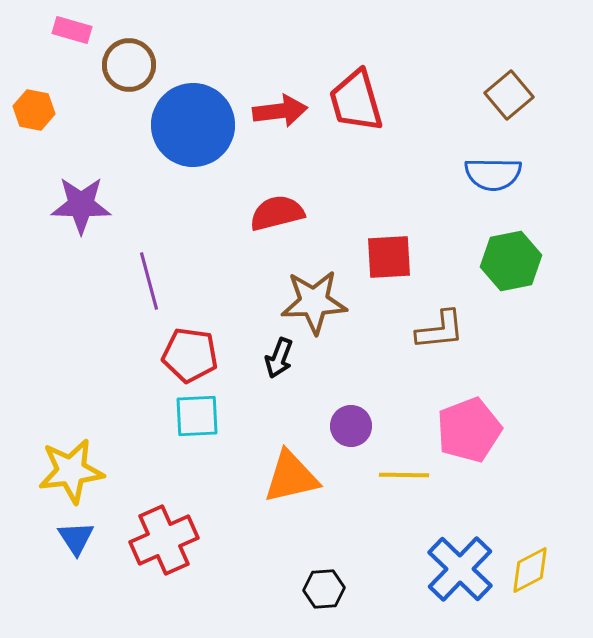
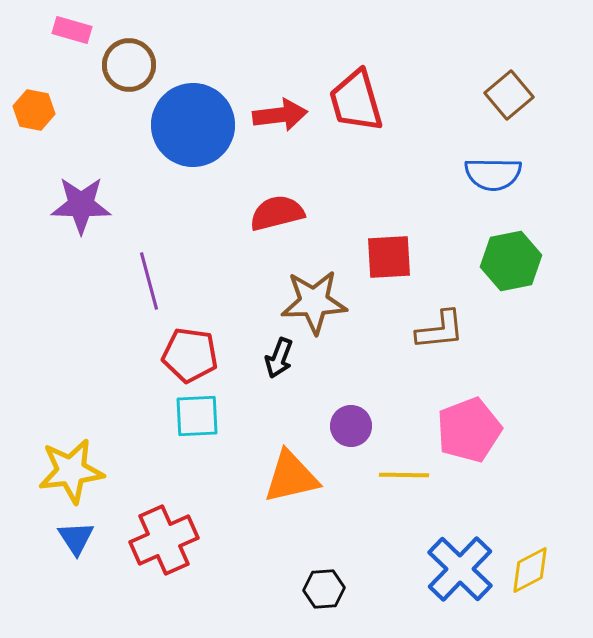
red arrow: moved 4 px down
